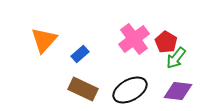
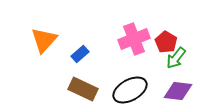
pink cross: rotated 16 degrees clockwise
